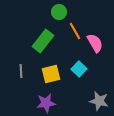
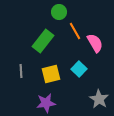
gray star: moved 2 px up; rotated 18 degrees clockwise
